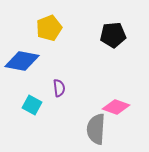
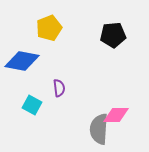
pink diamond: moved 8 px down; rotated 20 degrees counterclockwise
gray semicircle: moved 3 px right
